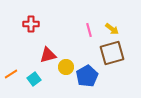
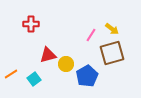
pink line: moved 2 px right, 5 px down; rotated 48 degrees clockwise
yellow circle: moved 3 px up
